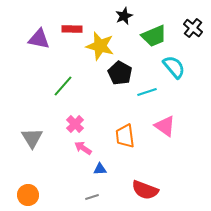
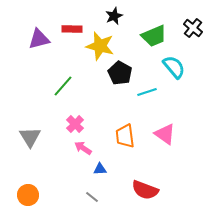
black star: moved 10 px left
purple triangle: rotated 25 degrees counterclockwise
pink triangle: moved 8 px down
gray triangle: moved 2 px left, 1 px up
gray line: rotated 56 degrees clockwise
